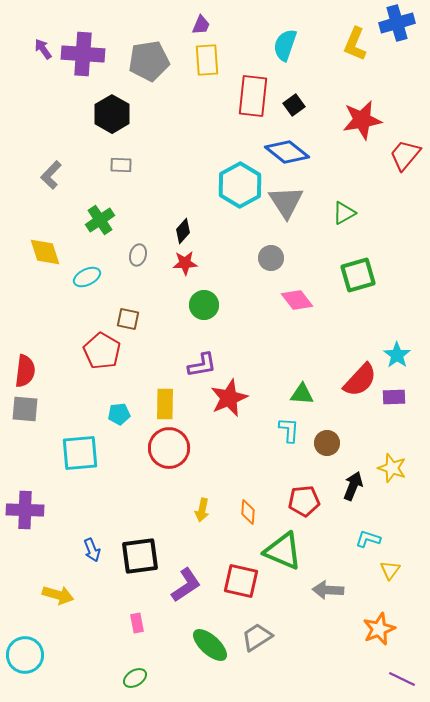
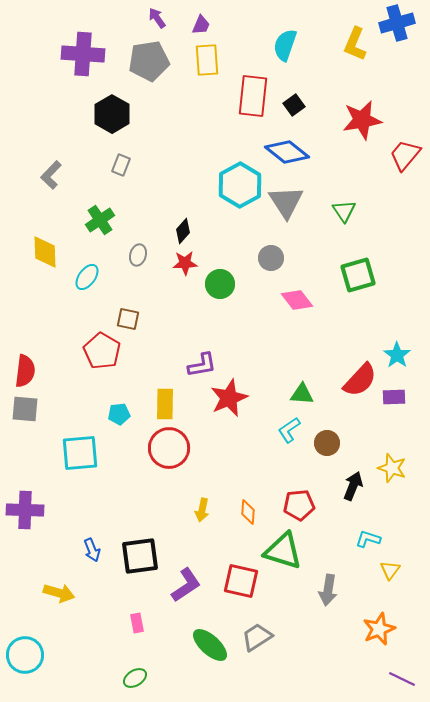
purple arrow at (43, 49): moved 114 px right, 31 px up
gray rectangle at (121, 165): rotated 70 degrees counterclockwise
green triangle at (344, 213): moved 2 px up; rotated 35 degrees counterclockwise
yellow diamond at (45, 252): rotated 16 degrees clockwise
cyan ellipse at (87, 277): rotated 28 degrees counterclockwise
green circle at (204, 305): moved 16 px right, 21 px up
cyan L-shape at (289, 430): rotated 128 degrees counterclockwise
red pentagon at (304, 501): moved 5 px left, 4 px down
green triangle at (283, 551): rotated 6 degrees counterclockwise
gray arrow at (328, 590): rotated 84 degrees counterclockwise
yellow arrow at (58, 595): moved 1 px right, 2 px up
